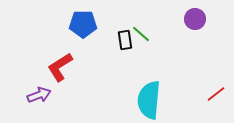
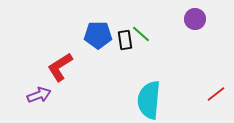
blue pentagon: moved 15 px right, 11 px down
